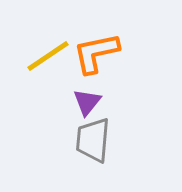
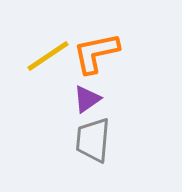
purple triangle: moved 3 px up; rotated 16 degrees clockwise
